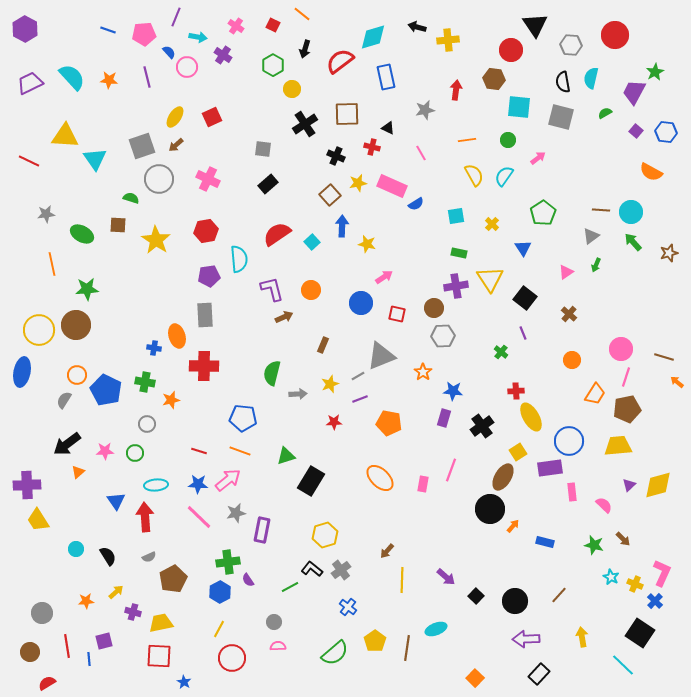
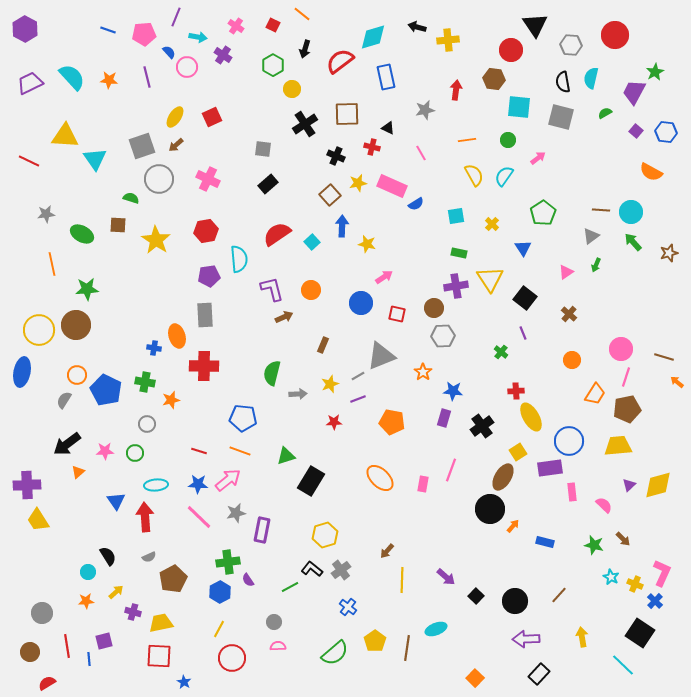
purple line at (360, 399): moved 2 px left
orange pentagon at (389, 423): moved 3 px right, 1 px up
cyan circle at (76, 549): moved 12 px right, 23 px down
